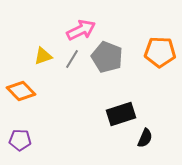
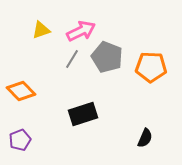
pink arrow: moved 1 px down
orange pentagon: moved 9 px left, 15 px down
yellow triangle: moved 2 px left, 26 px up
black rectangle: moved 38 px left
purple pentagon: rotated 25 degrees counterclockwise
